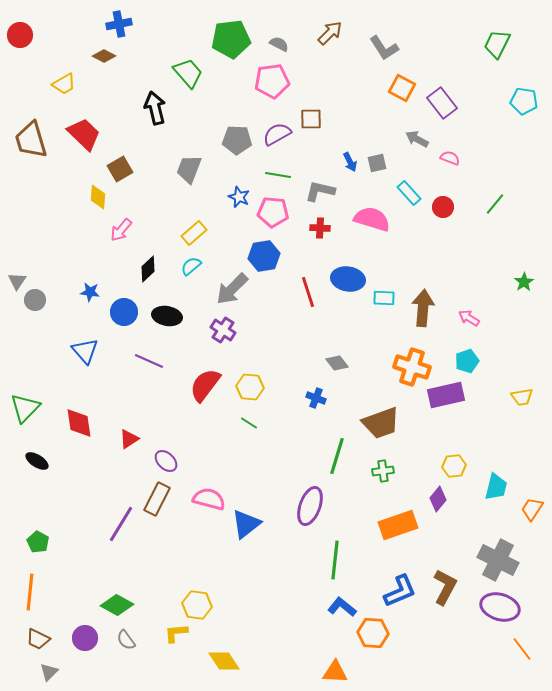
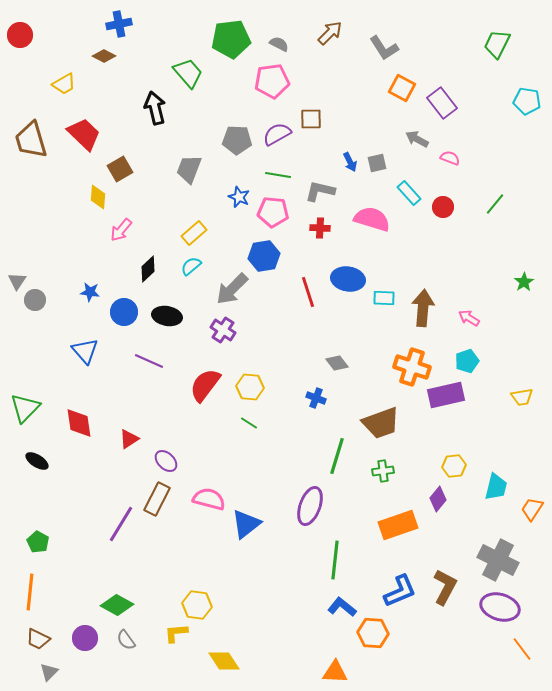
cyan pentagon at (524, 101): moved 3 px right
